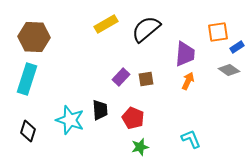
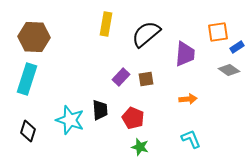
yellow rectangle: rotated 50 degrees counterclockwise
black semicircle: moved 5 px down
orange arrow: moved 18 px down; rotated 60 degrees clockwise
green star: rotated 30 degrees clockwise
